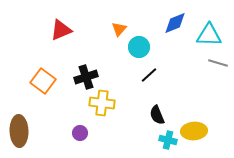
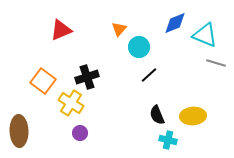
cyan triangle: moved 4 px left; rotated 20 degrees clockwise
gray line: moved 2 px left
black cross: moved 1 px right
yellow cross: moved 31 px left; rotated 25 degrees clockwise
yellow ellipse: moved 1 px left, 15 px up
